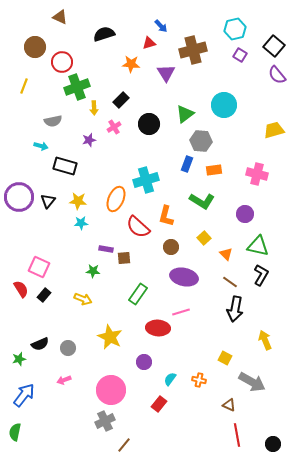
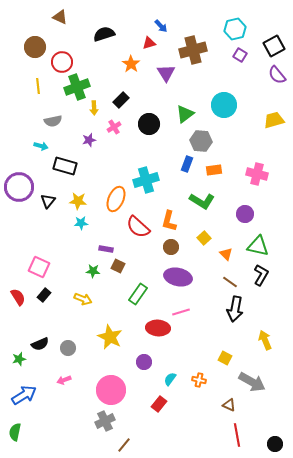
black square at (274, 46): rotated 20 degrees clockwise
orange star at (131, 64): rotated 30 degrees clockwise
yellow line at (24, 86): moved 14 px right; rotated 28 degrees counterclockwise
yellow trapezoid at (274, 130): moved 10 px up
purple circle at (19, 197): moved 10 px up
orange L-shape at (166, 216): moved 3 px right, 5 px down
brown square at (124, 258): moved 6 px left, 8 px down; rotated 32 degrees clockwise
purple ellipse at (184, 277): moved 6 px left
red semicircle at (21, 289): moved 3 px left, 8 px down
blue arrow at (24, 395): rotated 20 degrees clockwise
black circle at (273, 444): moved 2 px right
